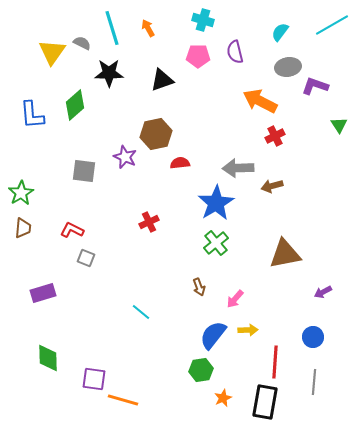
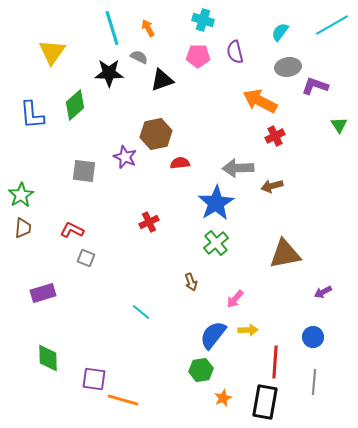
gray semicircle at (82, 43): moved 57 px right, 14 px down
green star at (21, 193): moved 2 px down
brown arrow at (199, 287): moved 8 px left, 5 px up
